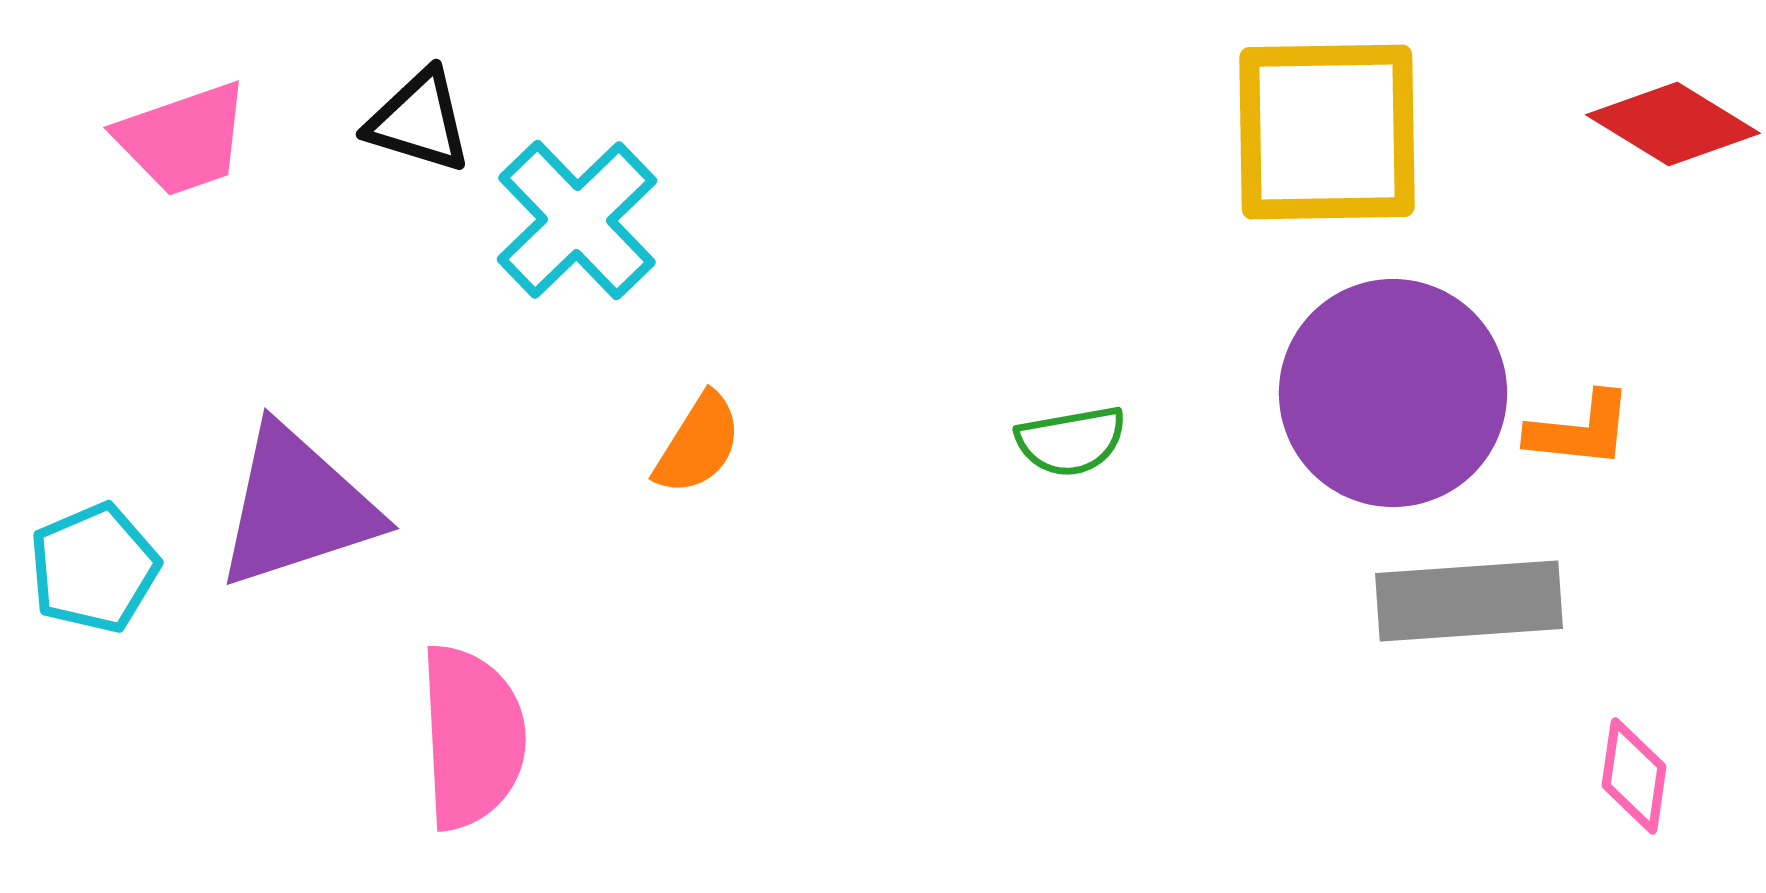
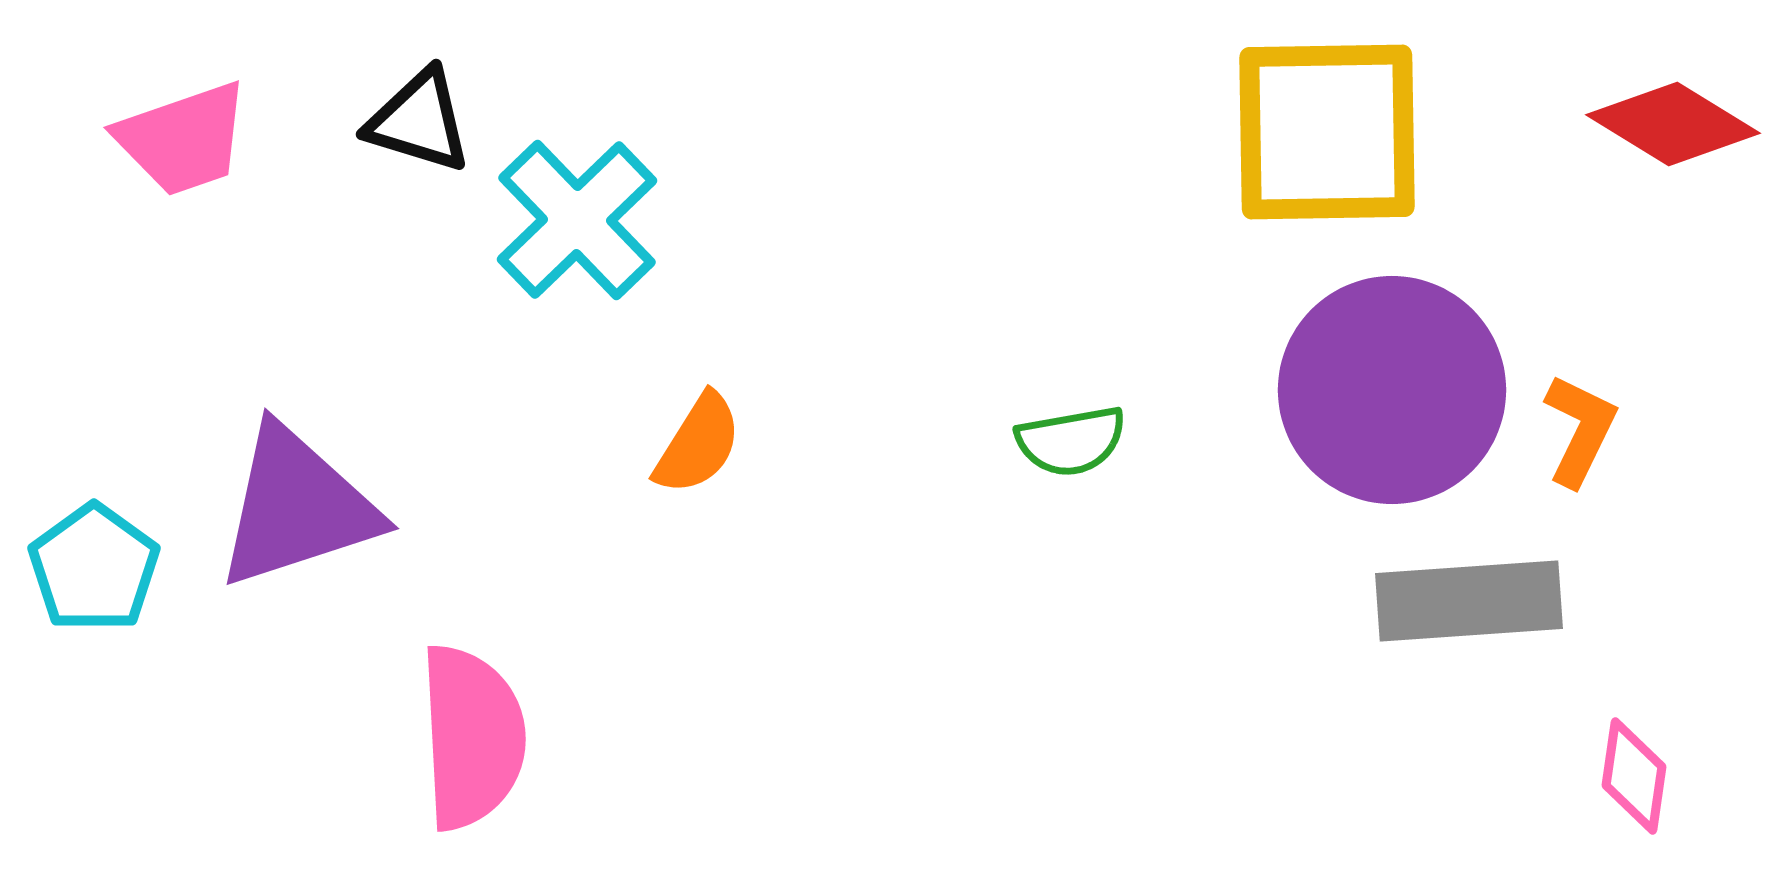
purple circle: moved 1 px left, 3 px up
orange L-shape: rotated 70 degrees counterclockwise
cyan pentagon: rotated 13 degrees counterclockwise
